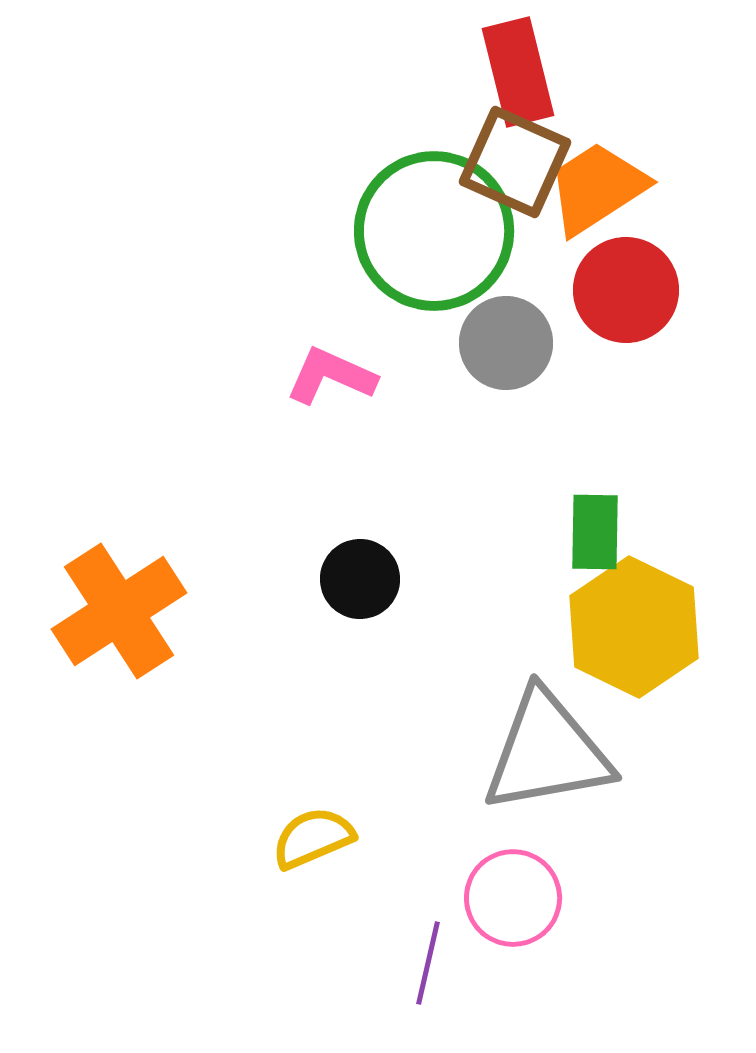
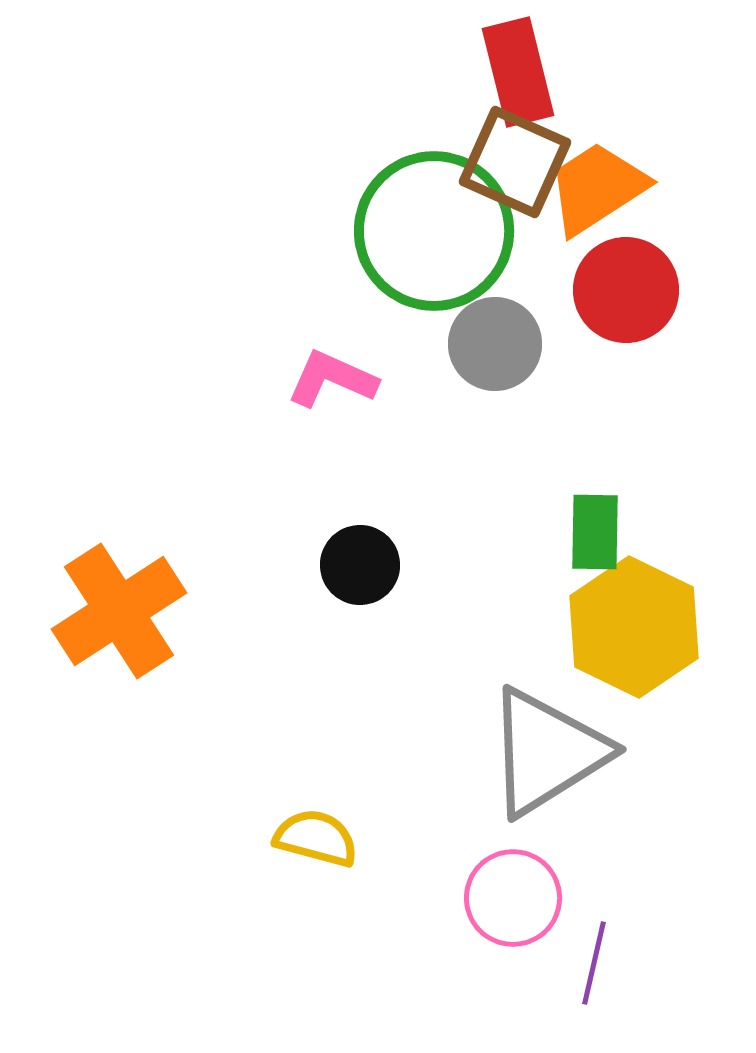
gray circle: moved 11 px left, 1 px down
pink L-shape: moved 1 px right, 3 px down
black circle: moved 14 px up
gray triangle: rotated 22 degrees counterclockwise
yellow semicircle: moved 3 px right; rotated 38 degrees clockwise
purple line: moved 166 px right
